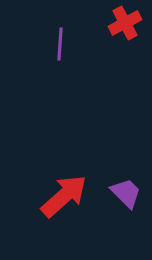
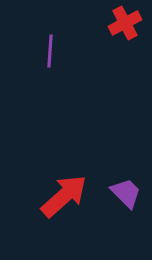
purple line: moved 10 px left, 7 px down
